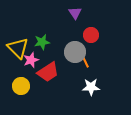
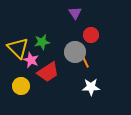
pink star: rotated 28 degrees counterclockwise
